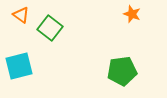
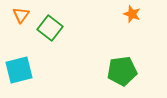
orange triangle: rotated 30 degrees clockwise
cyan square: moved 4 px down
